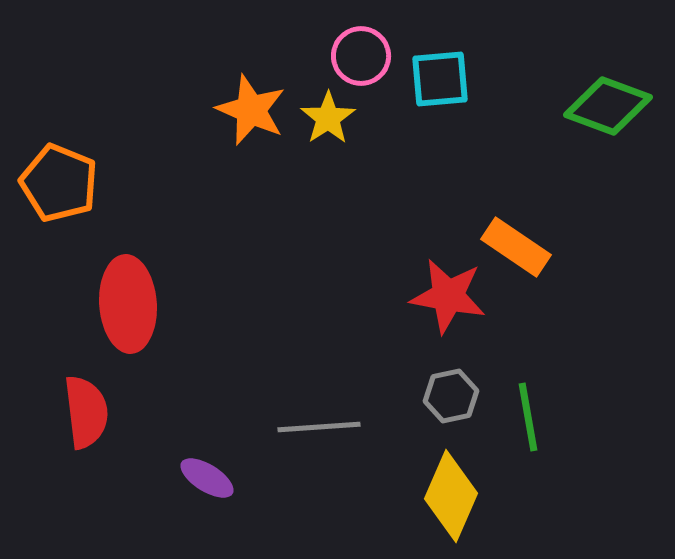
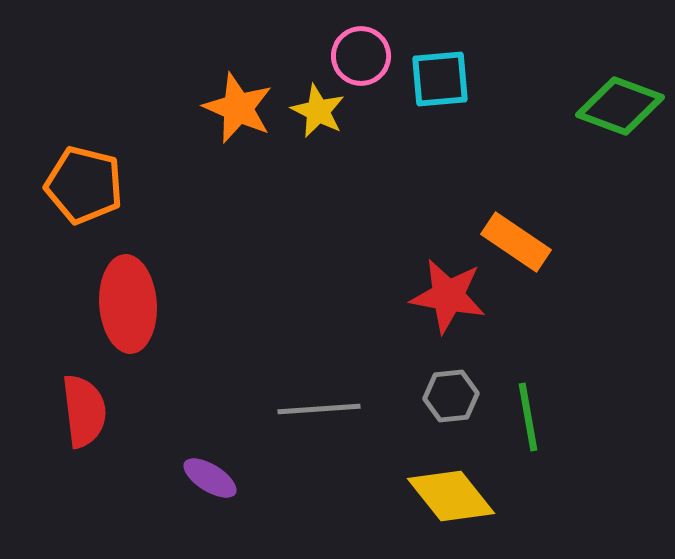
green diamond: moved 12 px right
orange star: moved 13 px left, 2 px up
yellow star: moved 10 px left, 7 px up; rotated 12 degrees counterclockwise
orange pentagon: moved 25 px right, 2 px down; rotated 8 degrees counterclockwise
orange rectangle: moved 5 px up
gray hexagon: rotated 6 degrees clockwise
red semicircle: moved 2 px left, 1 px up
gray line: moved 18 px up
purple ellipse: moved 3 px right
yellow diamond: rotated 62 degrees counterclockwise
